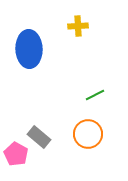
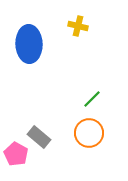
yellow cross: rotated 18 degrees clockwise
blue ellipse: moved 5 px up
green line: moved 3 px left, 4 px down; rotated 18 degrees counterclockwise
orange circle: moved 1 px right, 1 px up
